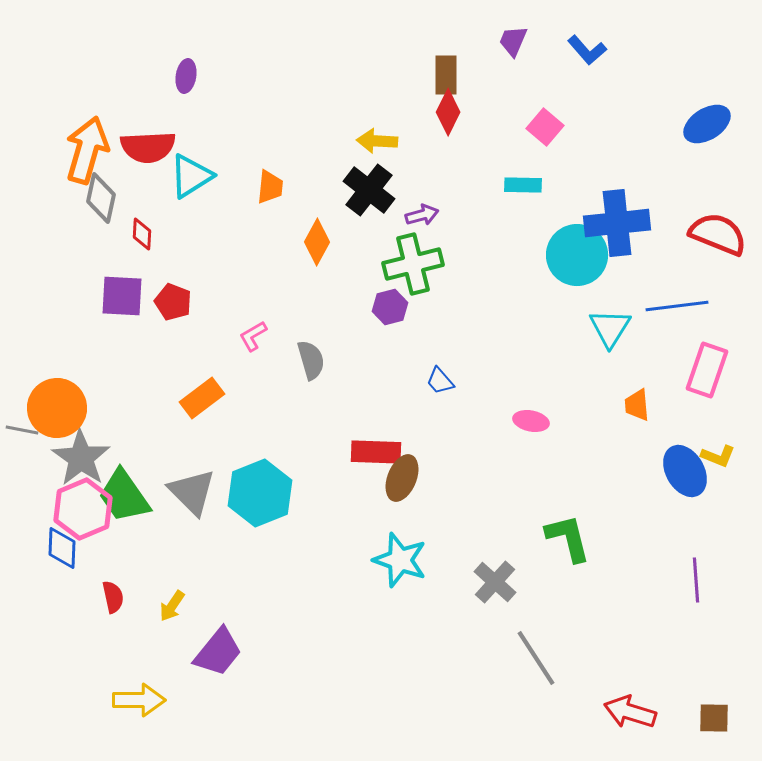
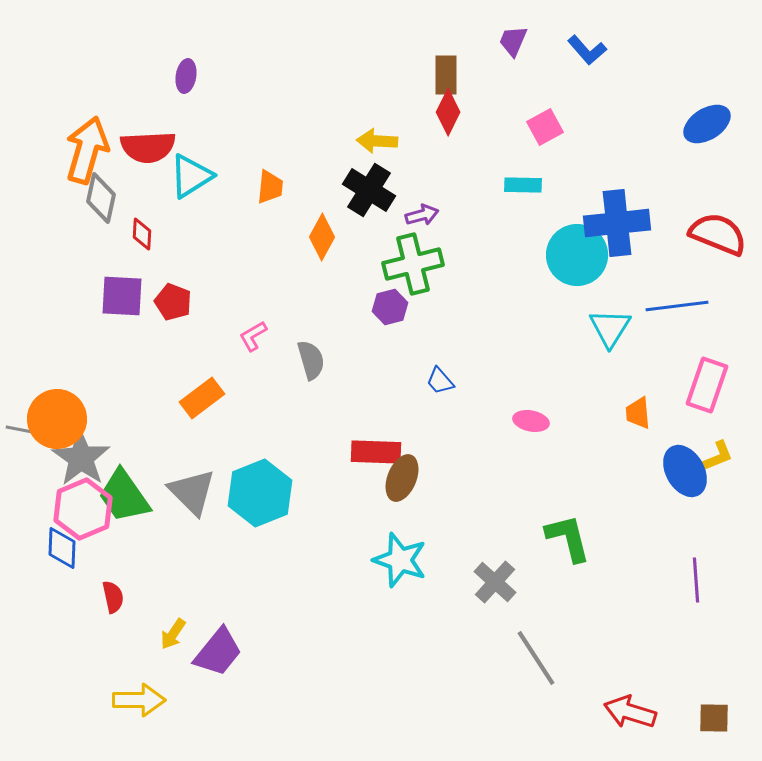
pink square at (545, 127): rotated 21 degrees clockwise
black cross at (369, 190): rotated 6 degrees counterclockwise
orange diamond at (317, 242): moved 5 px right, 5 px up
pink rectangle at (707, 370): moved 15 px down
orange trapezoid at (637, 405): moved 1 px right, 8 px down
orange circle at (57, 408): moved 11 px down
yellow L-shape at (718, 456): rotated 44 degrees counterclockwise
yellow arrow at (172, 606): moved 1 px right, 28 px down
